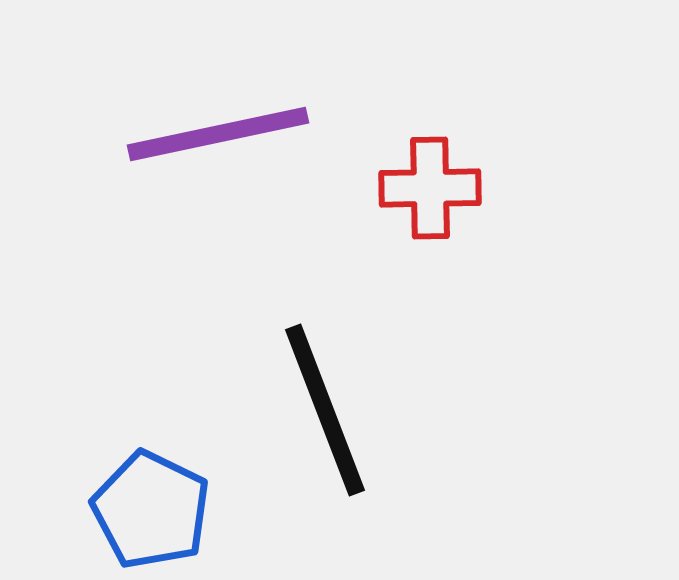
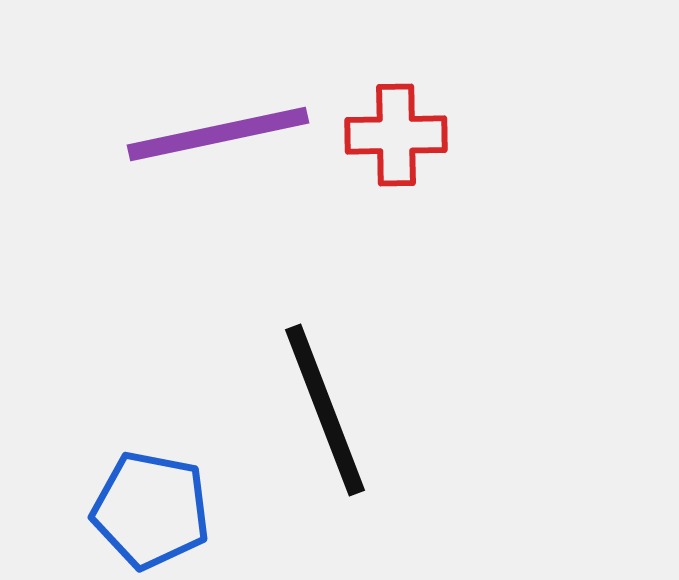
red cross: moved 34 px left, 53 px up
blue pentagon: rotated 15 degrees counterclockwise
